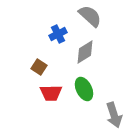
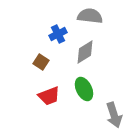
gray semicircle: rotated 35 degrees counterclockwise
brown square: moved 2 px right, 5 px up
red trapezoid: moved 2 px left, 3 px down; rotated 20 degrees counterclockwise
